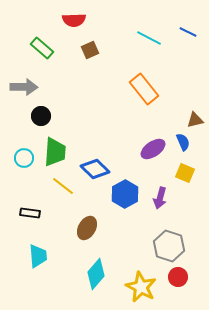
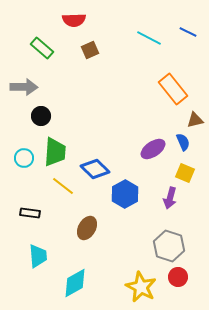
orange rectangle: moved 29 px right
purple arrow: moved 10 px right
cyan diamond: moved 21 px left, 9 px down; rotated 20 degrees clockwise
